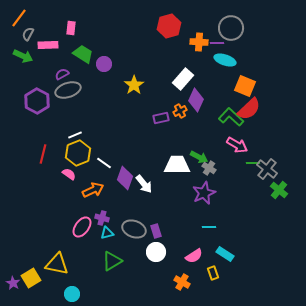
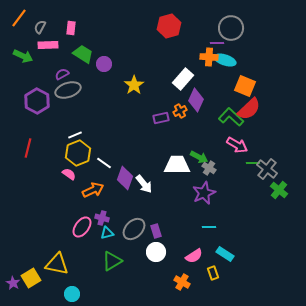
gray semicircle at (28, 34): moved 12 px right, 7 px up
orange cross at (199, 42): moved 10 px right, 15 px down
red line at (43, 154): moved 15 px left, 6 px up
gray ellipse at (134, 229): rotated 65 degrees counterclockwise
